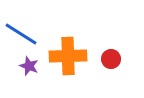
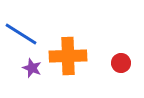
red circle: moved 10 px right, 4 px down
purple star: moved 3 px right, 2 px down
